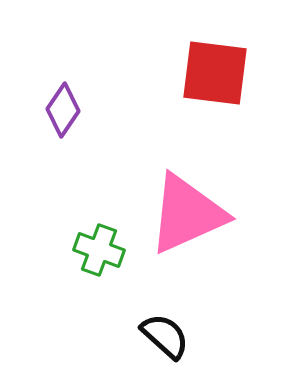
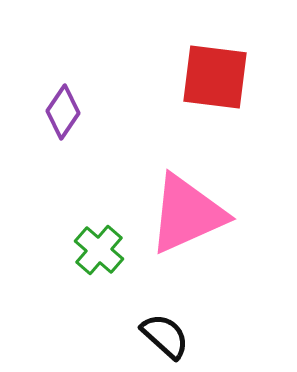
red square: moved 4 px down
purple diamond: moved 2 px down
green cross: rotated 21 degrees clockwise
